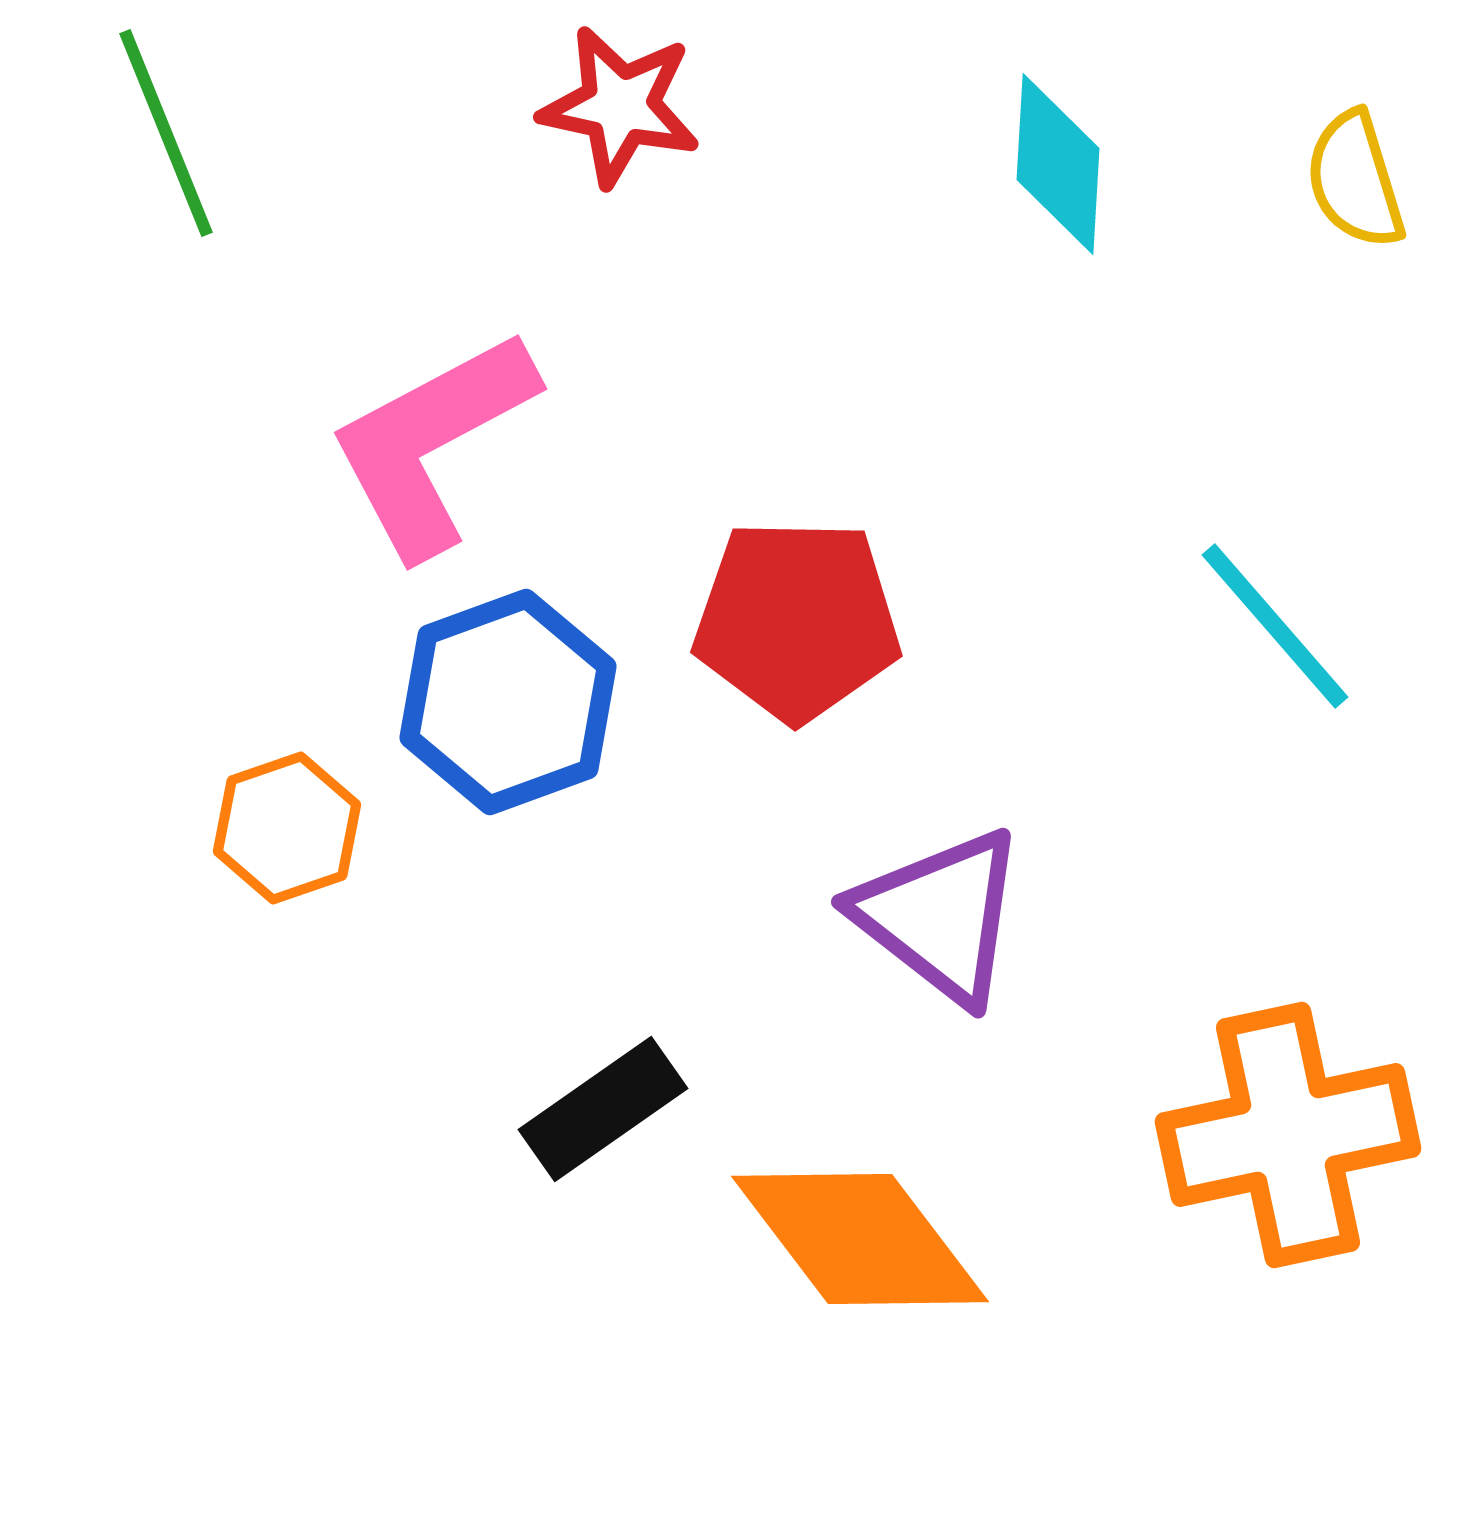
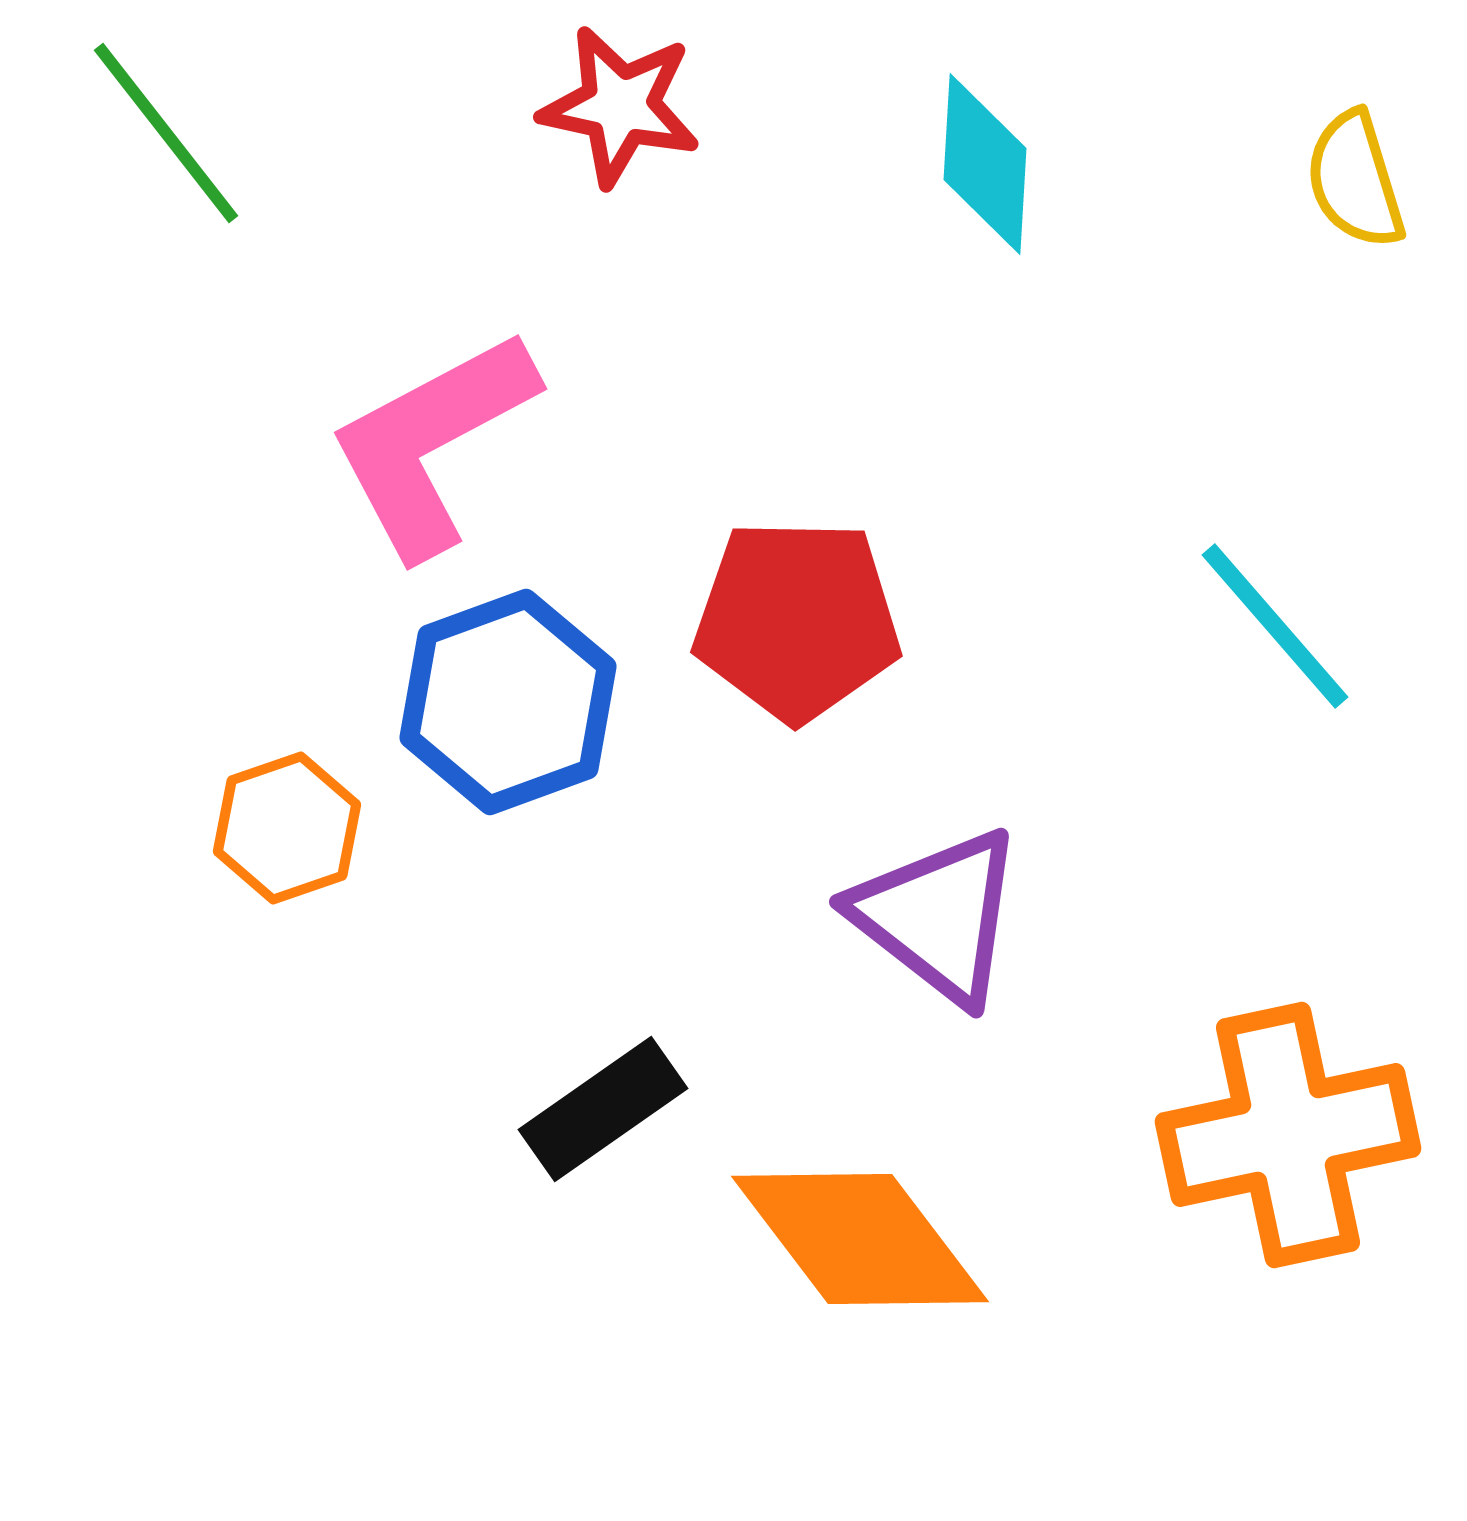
green line: rotated 16 degrees counterclockwise
cyan diamond: moved 73 px left
purple triangle: moved 2 px left
